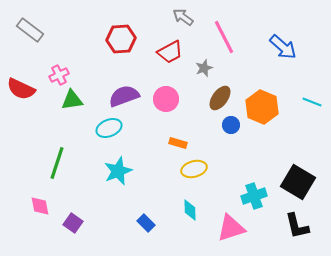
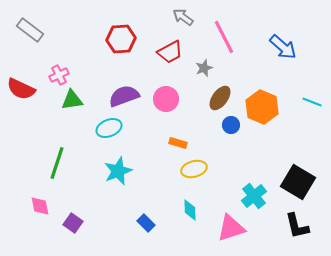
cyan cross: rotated 20 degrees counterclockwise
